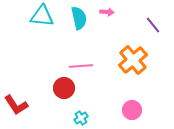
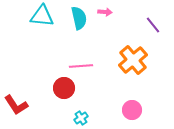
pink arrow: moved 2 px left
